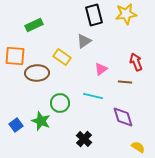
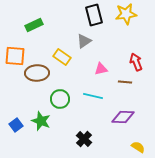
pink triangle: rotated 24 degrees clockwise
green circle: moved 4 px up
purple diamond: rotated 70 degrees counterclockwise
